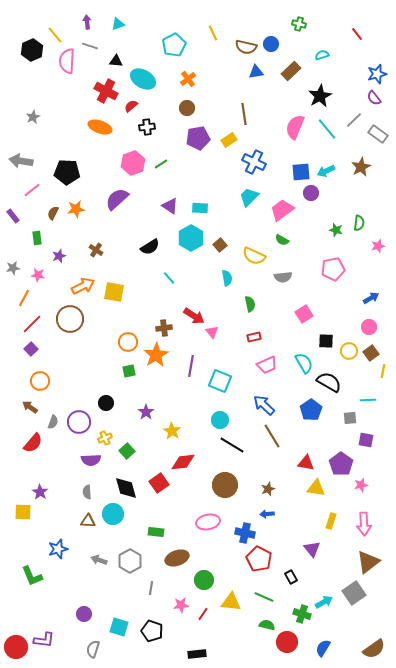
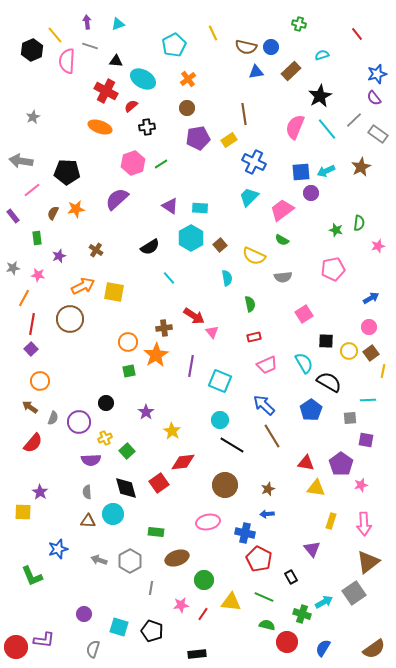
blue circle at (271, 44): moved 3 px down
red line at (32, 324): rotated 35 degrees counterclockwise
gray semicircle at (53, 422): moved 4 px up
